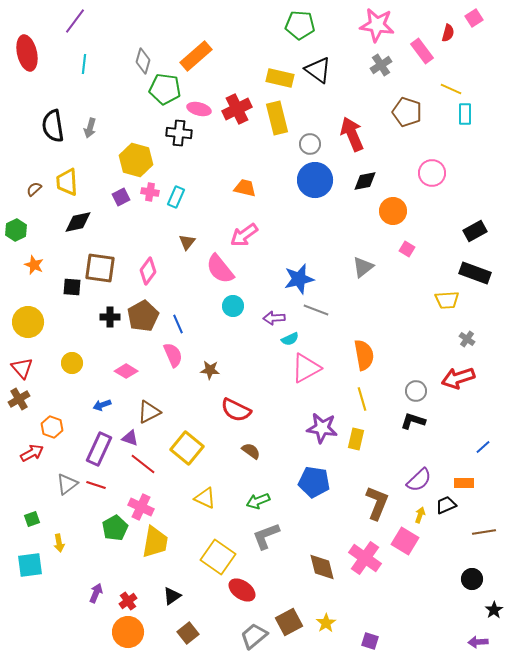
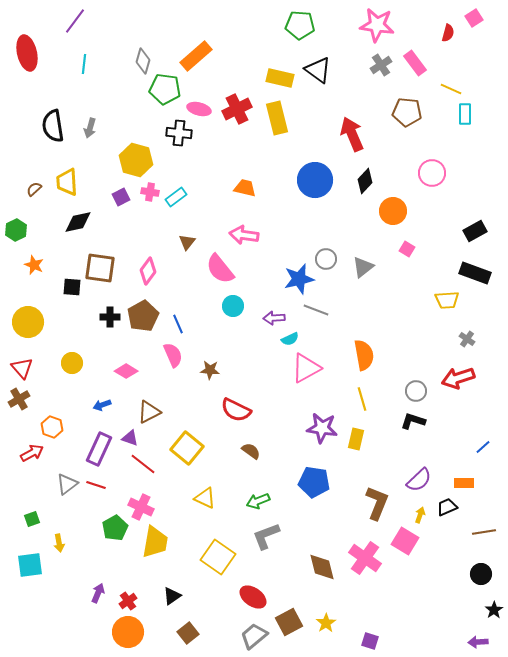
pink rectangle at (422, 51): moved 7 px left, 12 px down
brown pentagon at (407, 112): rotated 12 degrees counterclockwise
gray circle at (310, 144): moved 16 px right, 115 px down
black diamond at (365, 181): rotated 35 degrees counterclockwise
cyan rectangle at (176, 197): rotated 30 degrees clockwise
pink arrow at (244, 235): rotated 44 degrees clockwise
black trapezoid at (446, 505): moved 1 px right, 2 px down
black circle at (472, 579): moved 9 px right, 5 px up
red ellipse at (242, 590): moved 11 px right, 7 px down
purple arrow at (96, 593): moved 2 px right
